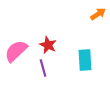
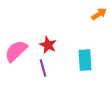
orange arrow: moved 1 px right
